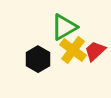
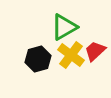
yellow cross: moved 2 px left, 5 px down
black hexagon: rotated 15 degrees clockwise
